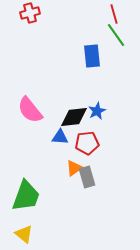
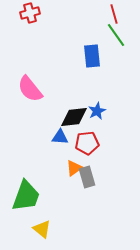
pink semicircle: moved 21 px up
yellow triangle: moved 18 px right, 5 px up
